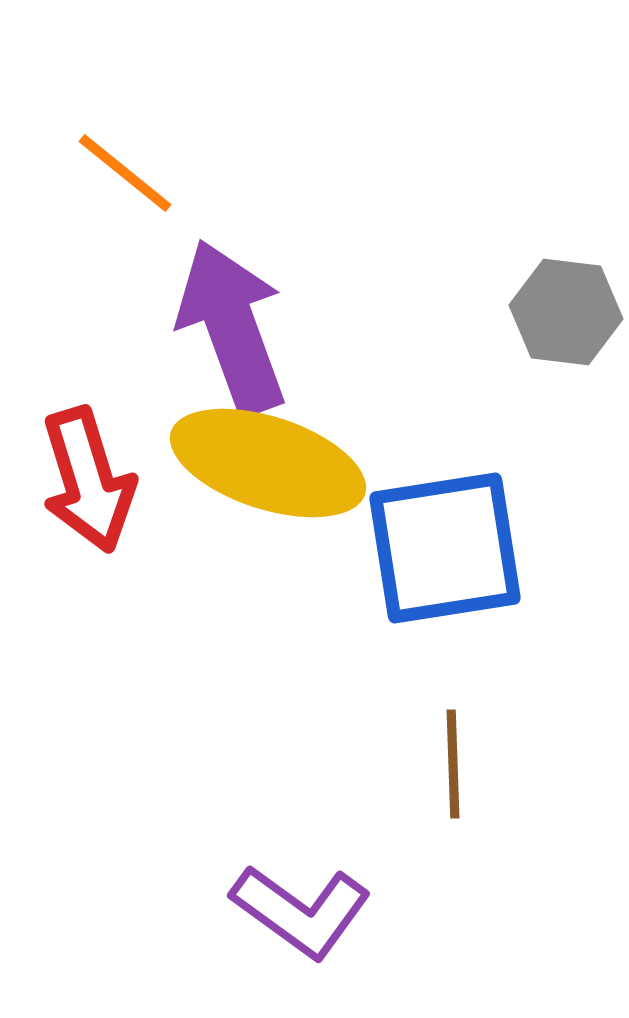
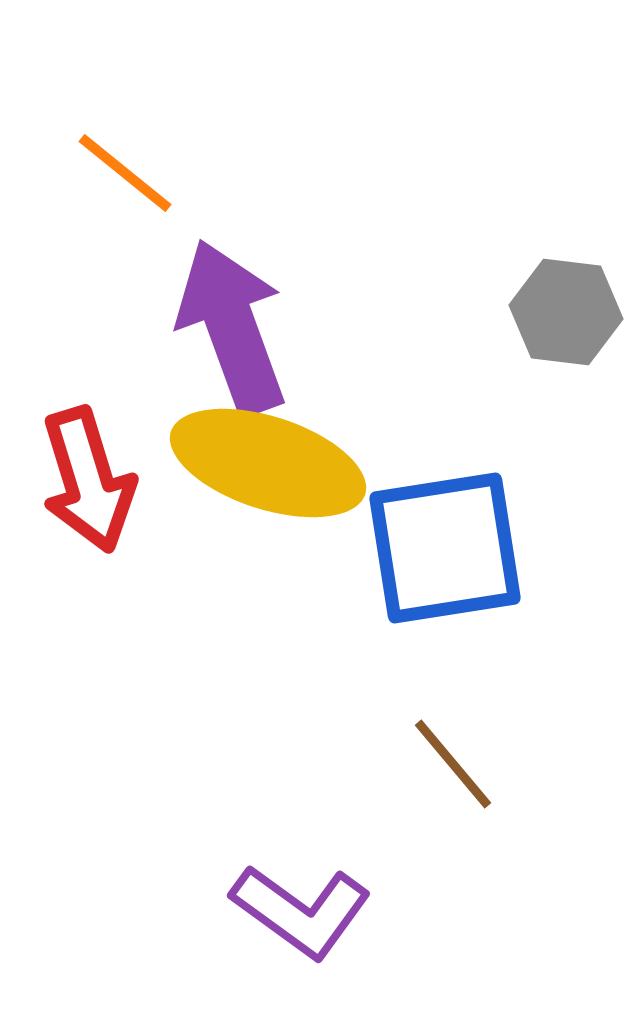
brown line: rotated 38 degrees counterclockwise
